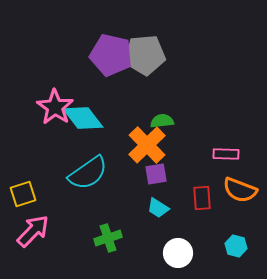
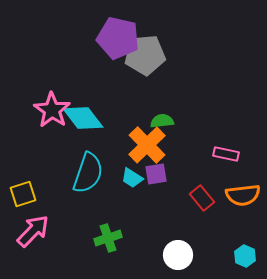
purple pentagon: moved 7 px right, 17 px up
pink star: moved 3 px left, 3 px down
pink rectangle: rotated 10 degrees clockwise
cyan semicircle: rotated 36 degrees counterclockwise
orange semicircle: moved 3 px right, 5 px down; rotated 28 degrees counterclockwise
red rectangle: rotated 35 degrees counterclockwise
cyan trapezoid: moved 26 px left, 30 px up
cyan hexagon: moved 9 px right, 10 px down; rotated 10 degrees clockwise
white circle: moved 2 px down
